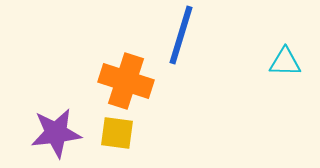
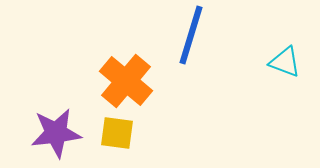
blue line: moved 10 px right
cyan triangle: rotated 20 degrees clockwise
orange cross: rotated 22 degrees clockwise
